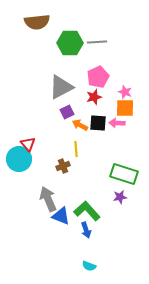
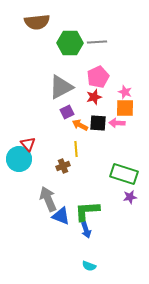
purple star: moved 10 px right
green L-shape: rotated 52 degrees counterclockwise
